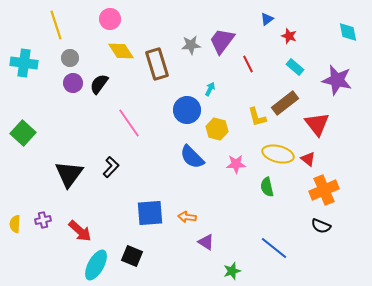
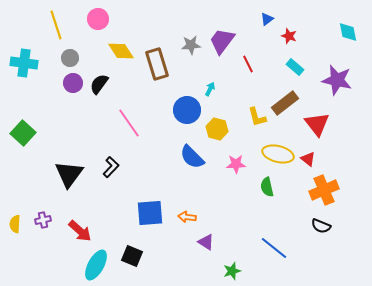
pink circle at (110, 19): moved 12 px left
